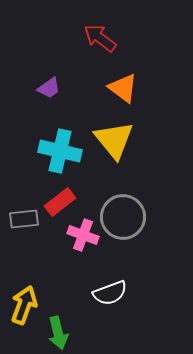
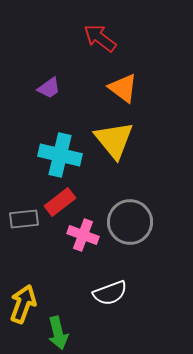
cyan cross: moved 4 px down
gray circle: moved 7 px right, 5 px down
yellow arrow: moved 1 px left, 1 px up
